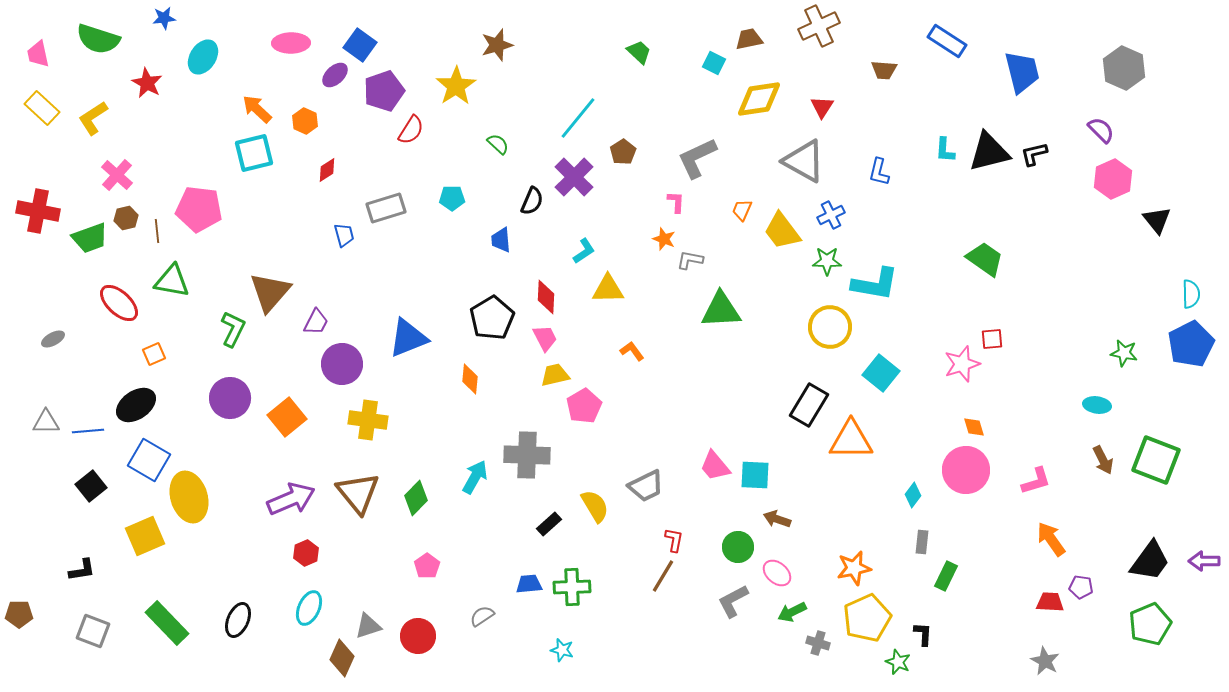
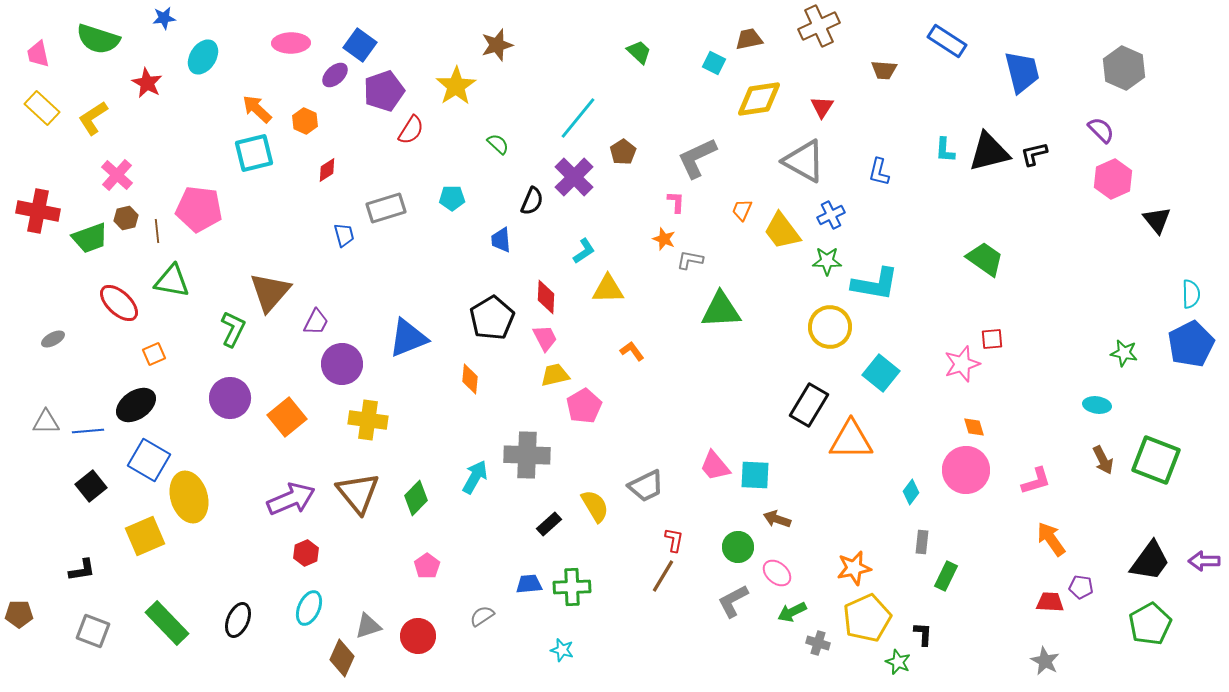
cyan diamond at (913, 495): moved 2 px left, 3 px up
green pentagon at (1150, 624): rotated 6 degrees counterclockwise
